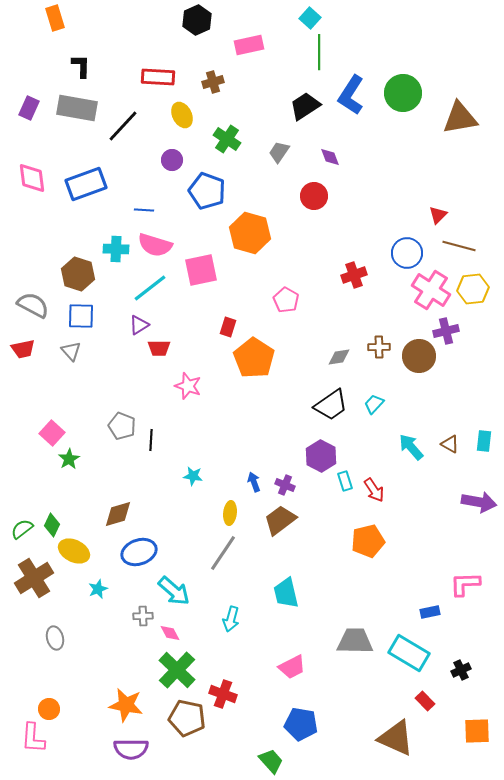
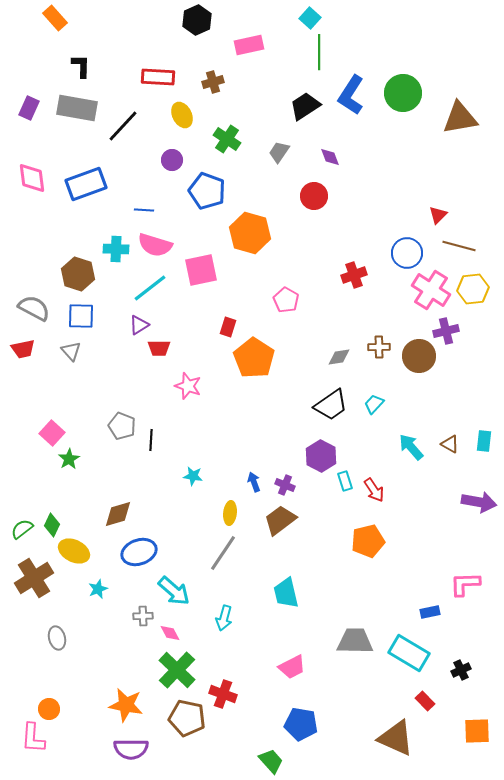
orange rectangle at (55, 18): rotated 25 degrees counterclockwise
gray semicircle at (33, 305): moved 1 px right, 3 px down
cyan arrow at (231, 619): moved 7 px left, 1 px up
gray ellipse at (55, 638): moved 2 px right
